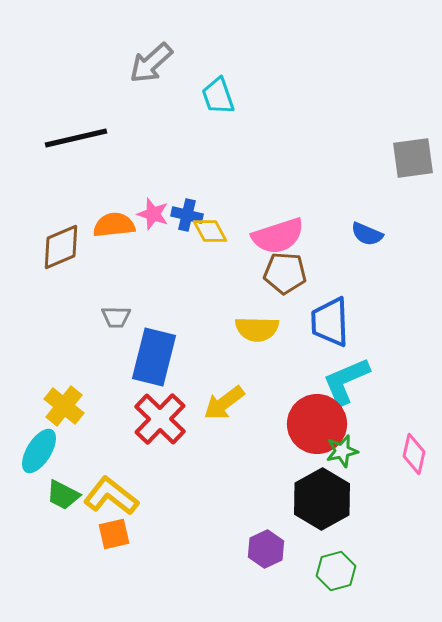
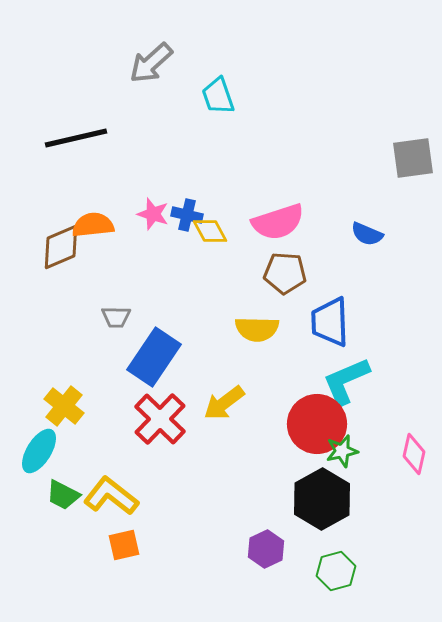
orange semicircle: moved 21 px left
pink semicircle: moved 14 px up
blue rectangle: rotated 20 degrees clockwise
orange square: moved 10 px right, 11 px down
